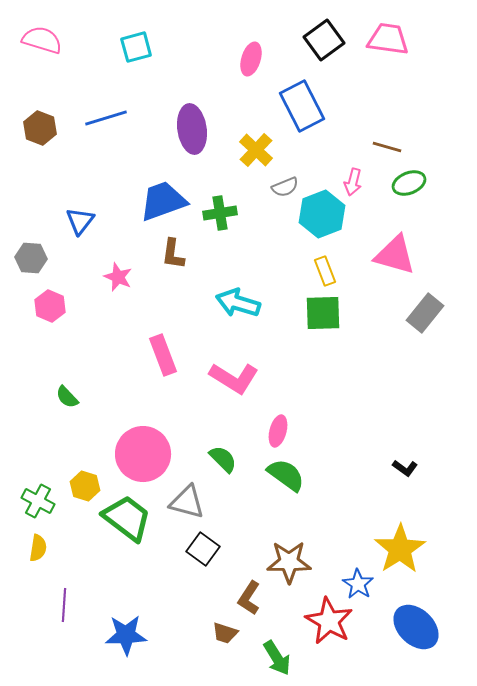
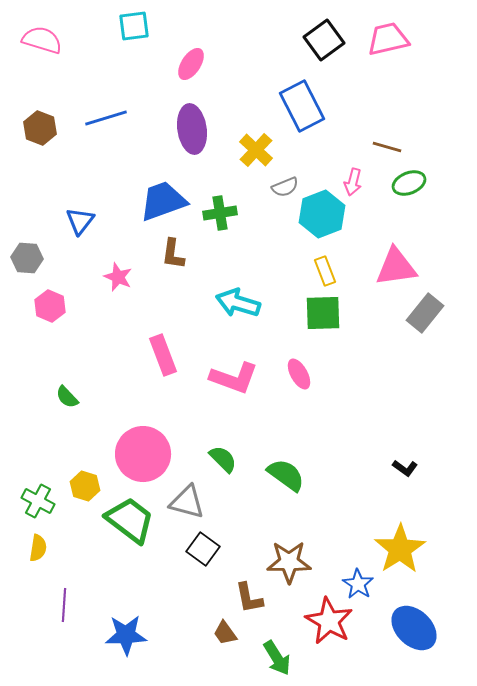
pink trapezoid at (388, 39): rotated 21 degrees counterclockwise
cyan square at (136, 47): moved 2 px left, 21 px up; rotated 8 degrees clockwise
pink ellipse at (251, 59): moved 60 px left, 5 px down; rotated 16 degrees clockwise
pink triangle at (395, 255): moved 1 px right, 12 px down; rotated 24 degrees counterclockwise
gray hexagon at (31, 258): moved 4 px left
pink L-shape at (234, 378): rotated 12 degrees counterclockwise
pink ellipse at (278, 431): moved 21 px right, 57 px up; rotated 44 degrees counterclockwise
green trapezoid at (127, 518): moved 3 px right, 2 px down
brown L-shape at (249, 598): rotated 44 degrees counterclockwise
blue ellipse at (416, 627): moved 2 px left, 1 px down
brown trapezoid at (225, 633): rotated 36 degrees clockwise
